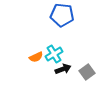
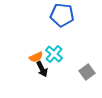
cyan cross: rotated 18 degrees counterclockwise
black arrow: moved 21 px left; rotated 84 degrees clockwise
